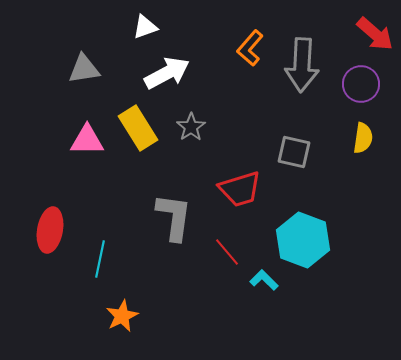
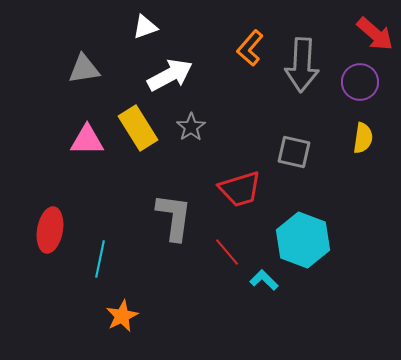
white arrow: moved 3 px right, 2 px down
purple circle: moved 1 px left, 2 px up
